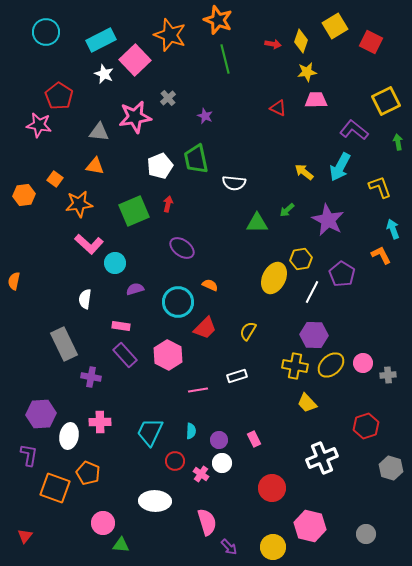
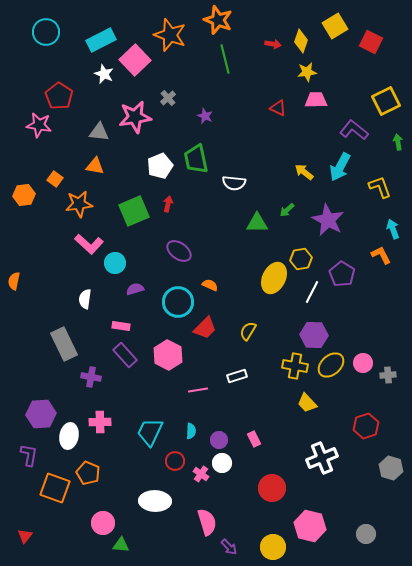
purple ellipse at (182, 248): moved 3 px left, 3 px down
